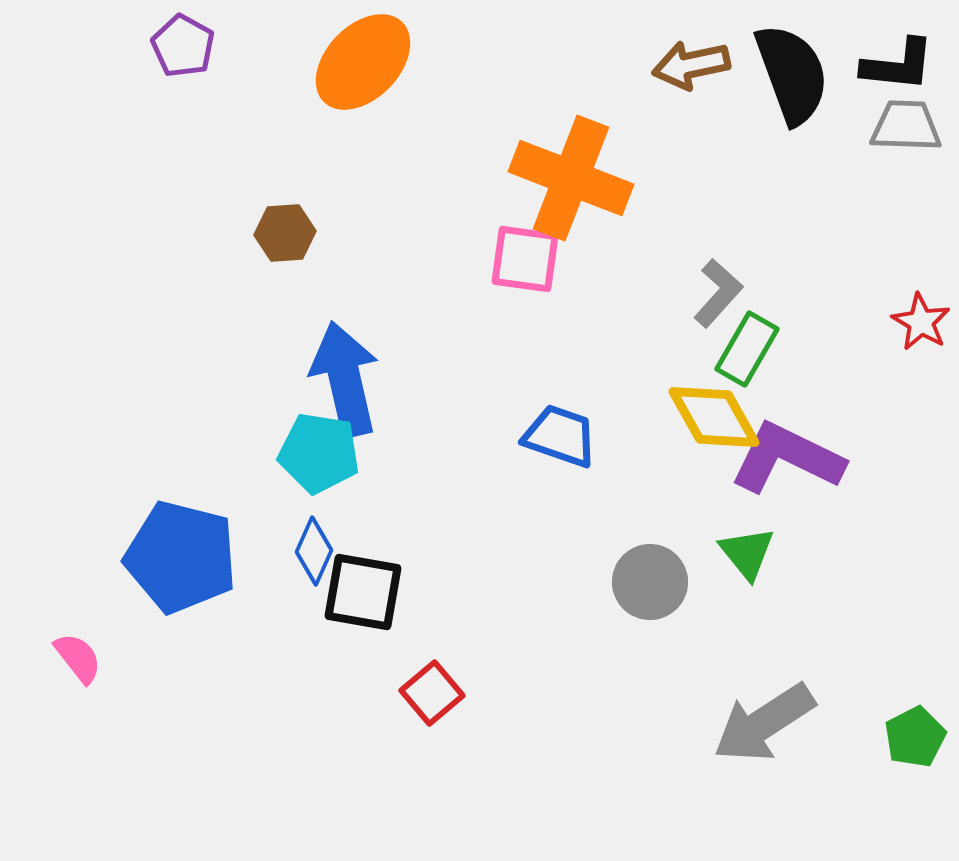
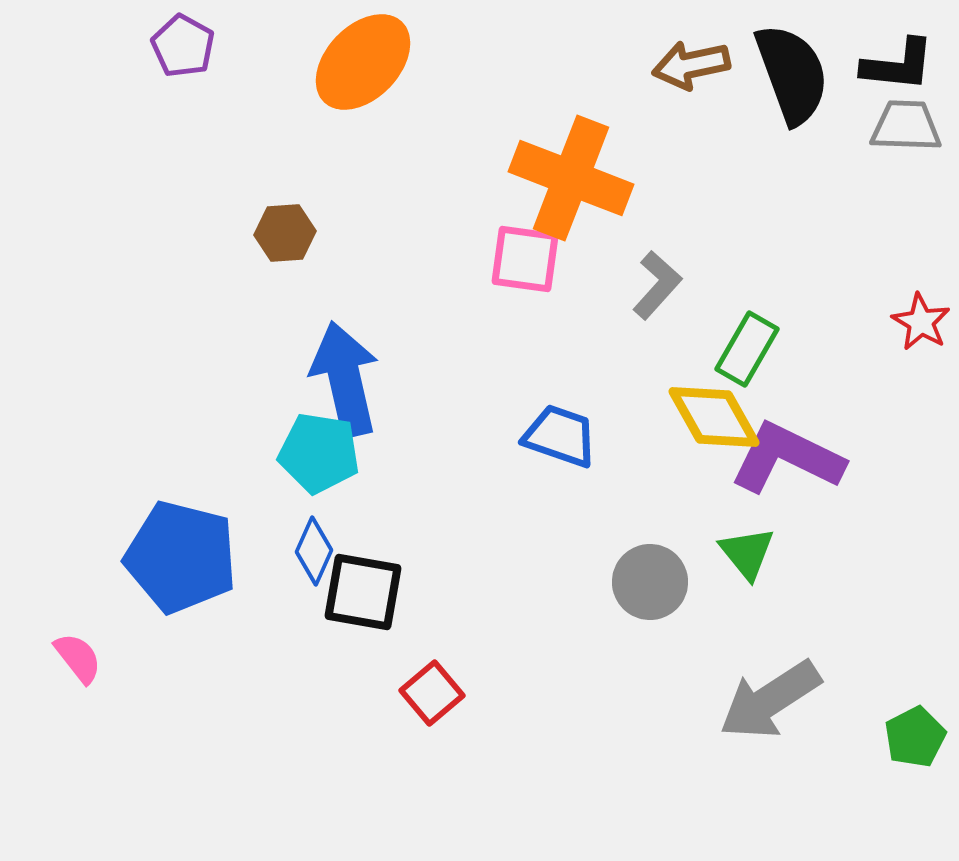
gray L-shape: moved 61 px left, 8 px up
gray arrow: moved 6 px right, 23 px up
